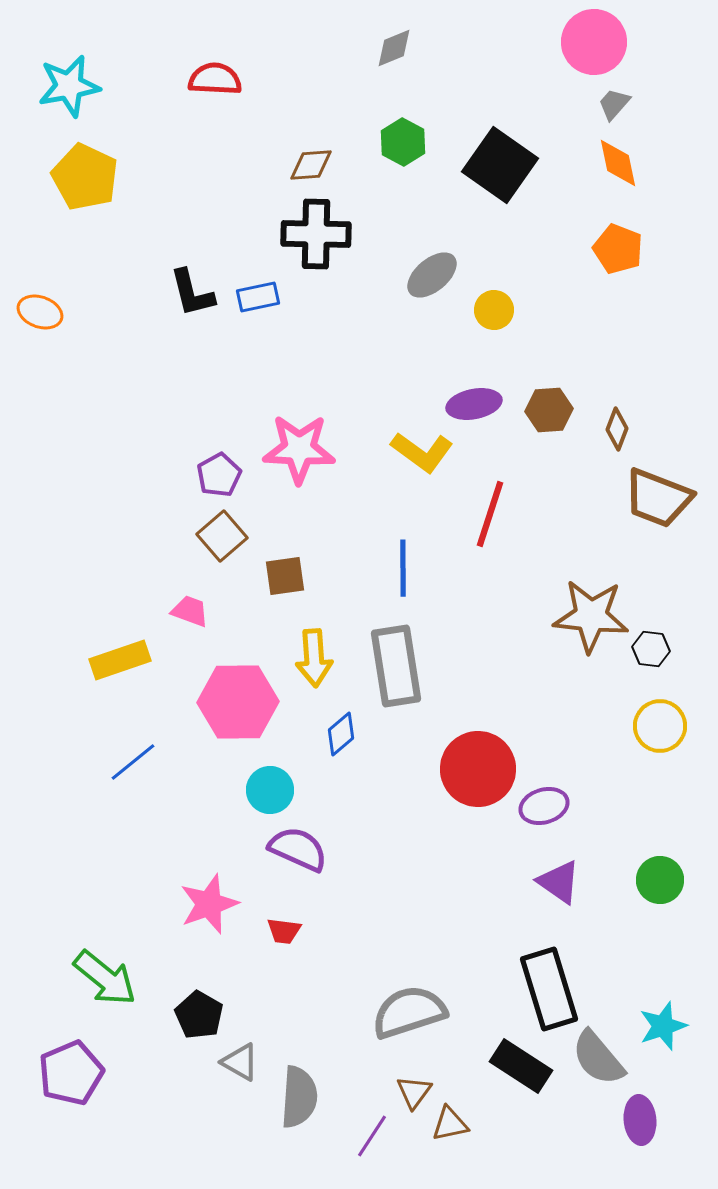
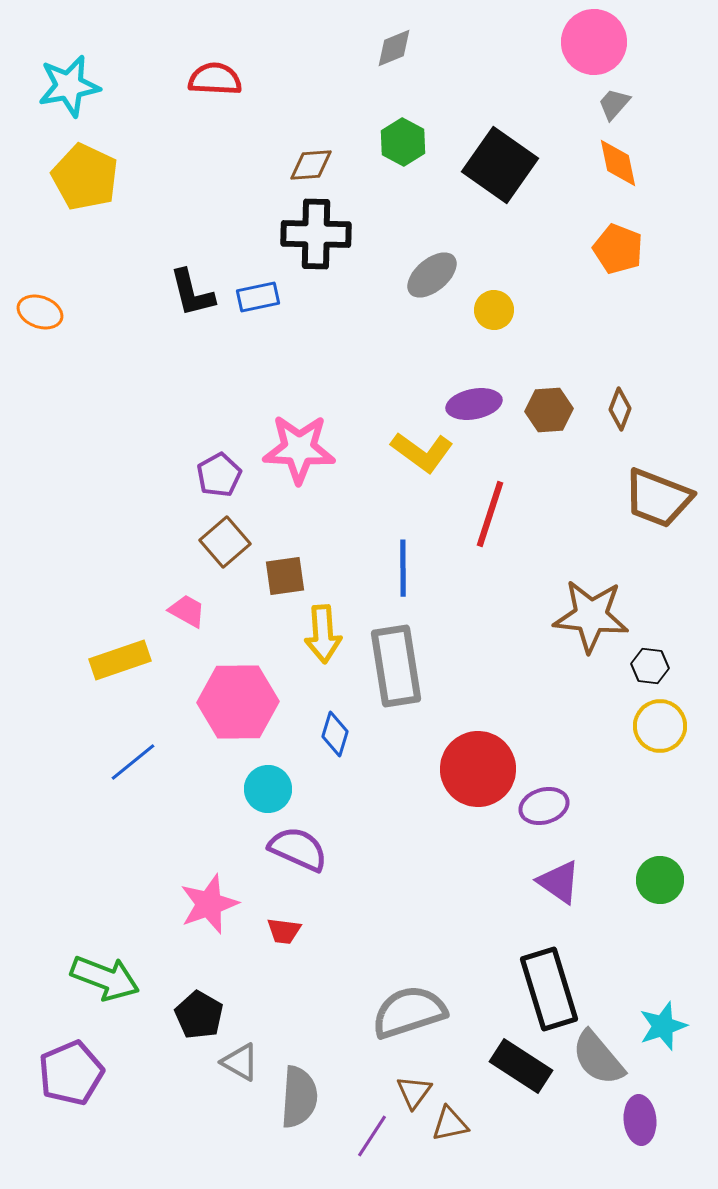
brown diamond at (617, 429): moved 3 px right, 20 px up
brown square at (222, 536): moved 3 px right, 6 px down
pink trapezoid at (190, 611): moved 3 px left; rotated 9 degrees clockwise
black hexagon at (651, 649): moved 1 px left, 17 px down
yellow arrow at (314, 658): moved 9 px right, 24 px up
blue diamond at (341, 734): moved 6 px left; rotated 33 degrees counterclockwise
cyan circle at (270, 790): moved 2 px left, 1 px up
green arrow at (105, 978): rotated 18 degrees counterclockwise
